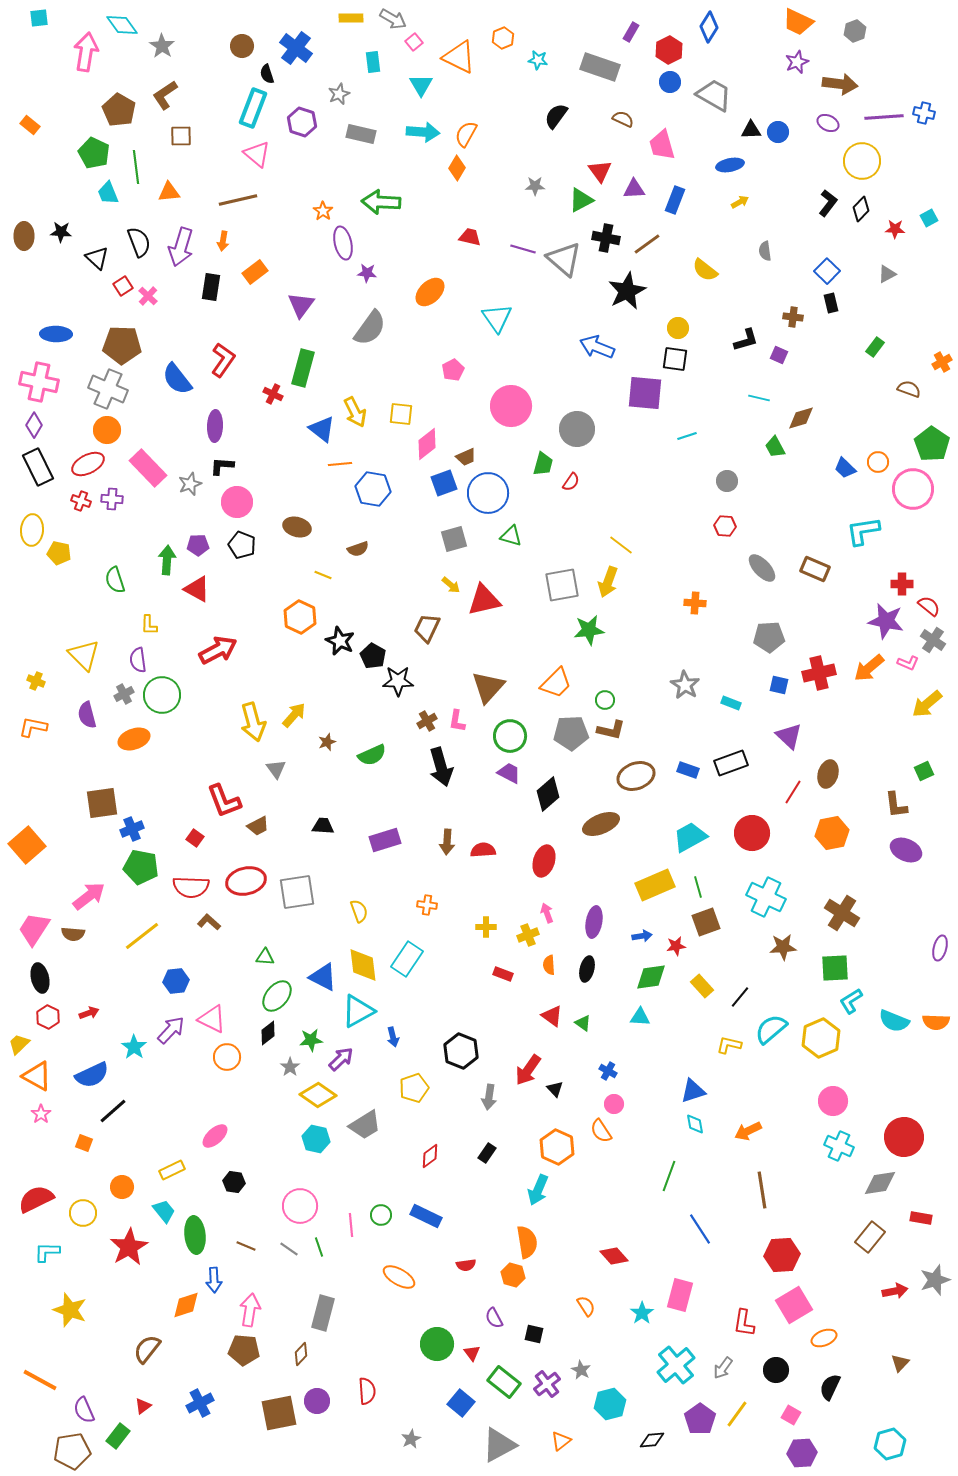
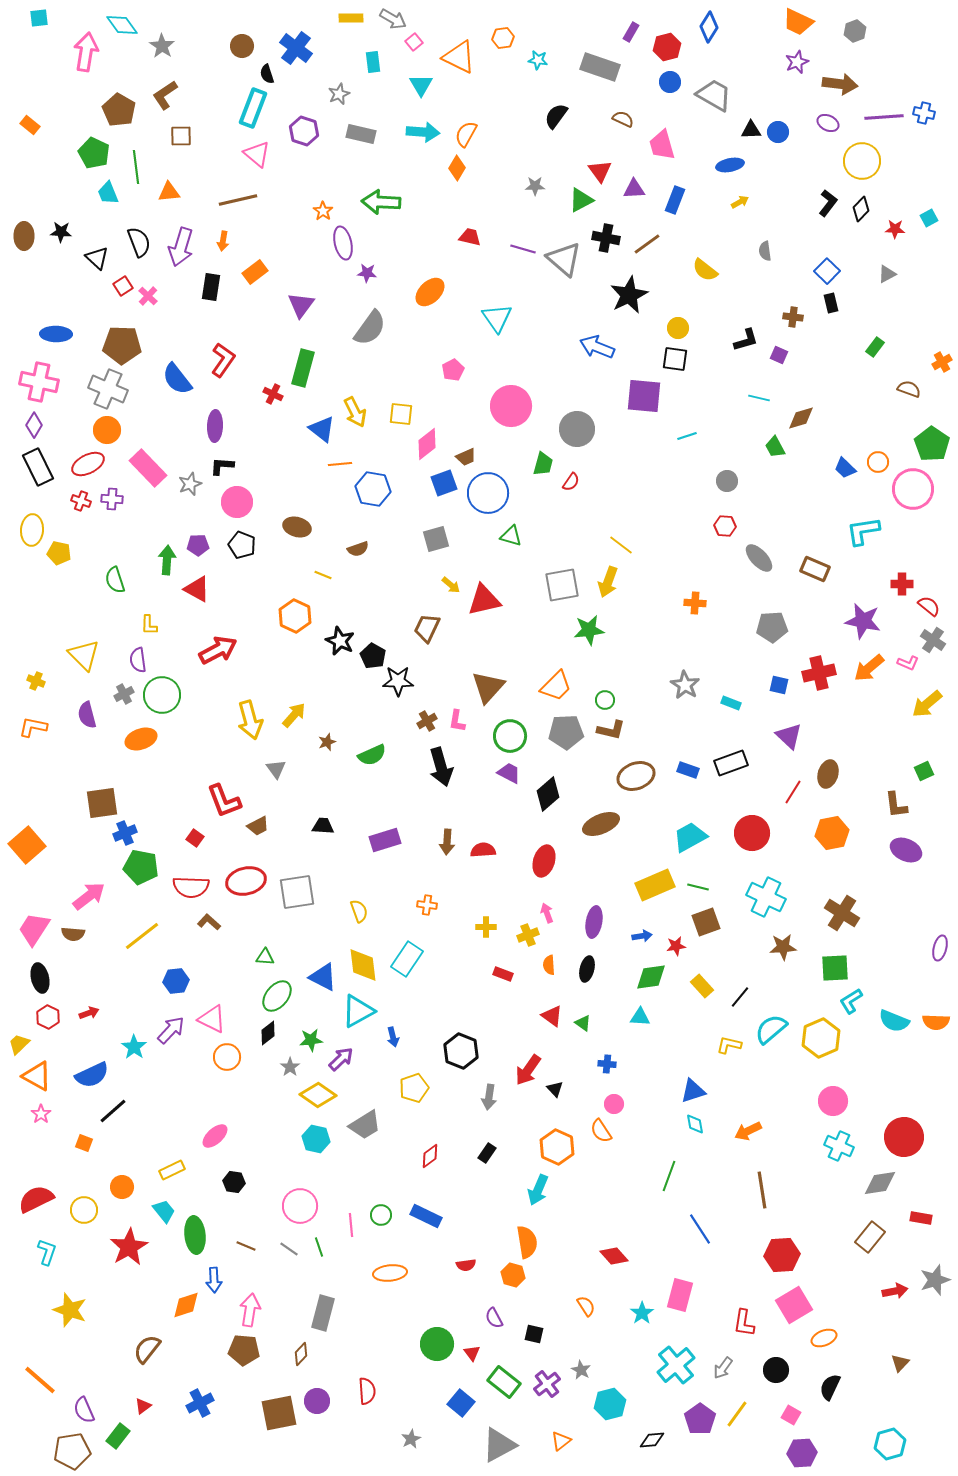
orange hexagon at (503, 38): rotated 15 degrees clockwise
red hexagon at (669, 50): moved 2 px left, 3 px up; rotated 12 degrees clockwise
purple hexagon at (302, 122): moved 2 px right, 9 px down
black star at (627, 291): moved 2 px right, 4 px down
purple square at (645, 393): moved 1 px left, 3 px down
gray square at (454, 539): moved 18 px left
gray ellipse at (762, 568): moved 3 px left, 10 px up
orange hexagon at (300, 617): moved 5 px left, 1 px up
purple star at (886, 621): moved 23 px left
gray pentagon at (769, 637): moved 3 px right, 10 px up
orange trapezoid at (556, 683): moved 3 px down
yellow arrow at (253, 722): moved 3 px left, 2 px up
gray pentagon at (571, 733): moved 5 px left, 1 px up
orange ellipse at (134, 739): moved 7 px right
blue cross at (132, 829): moved 7 px left, 4 px down
green line at (698, 887): rotated 60 degrees counterclockwise
blue cross at (608, 1071): moved 1 px left, 7 px up; rotated 24 degrees counterclockwise
yellow circle at (83, 1213): moved 1 px right, 3 px up
cyan L-shape at (47, 1252): rotated 108 degrees clockwise
orange ellipse at (399, 1277): moved 9 px left, 4 px up; rotated 36 degrees counterclockwise
orange line at (40, 1380): rotated 12 degrees clockwise
